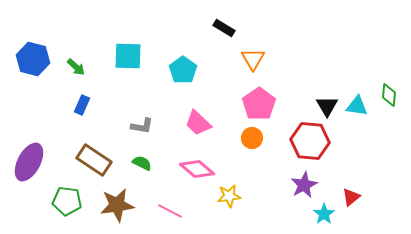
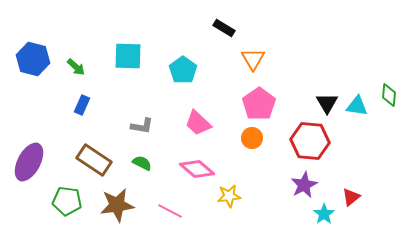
black triangle: moved 3 px up
